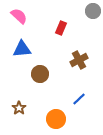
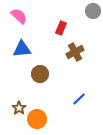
brown cross: moved 4 px left, 8 px up
orange circle: moved 19 px left
